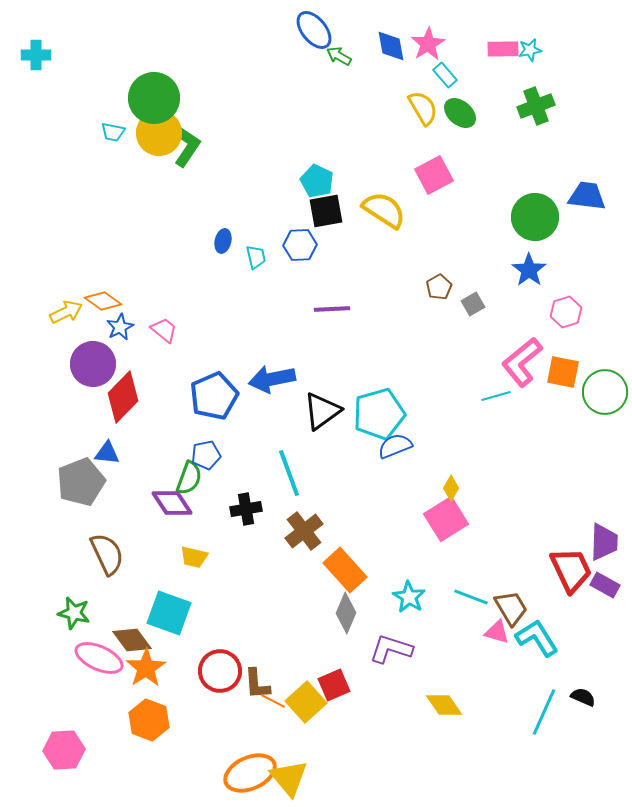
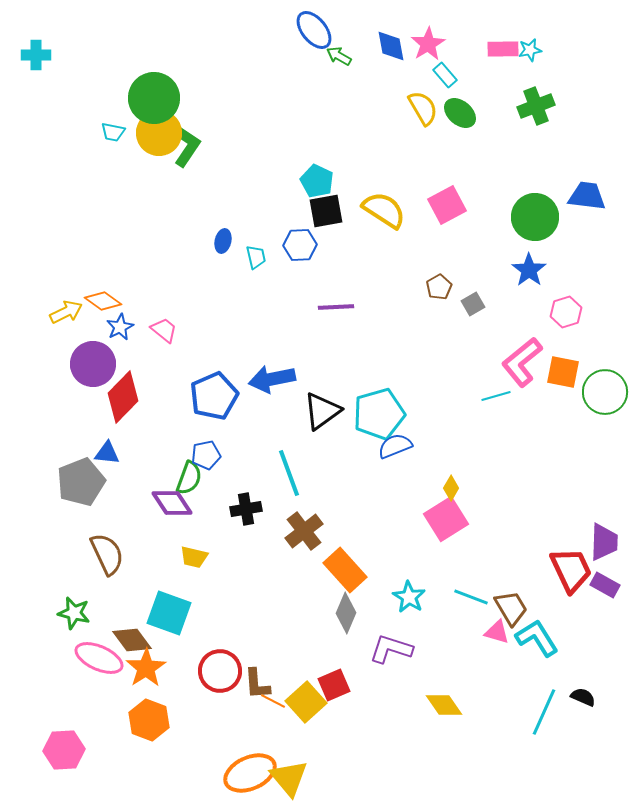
pink square at (434, 175): moved 13 px right, 30 px down
purple line at (332, 309): moved 4 px right, 2 px up
